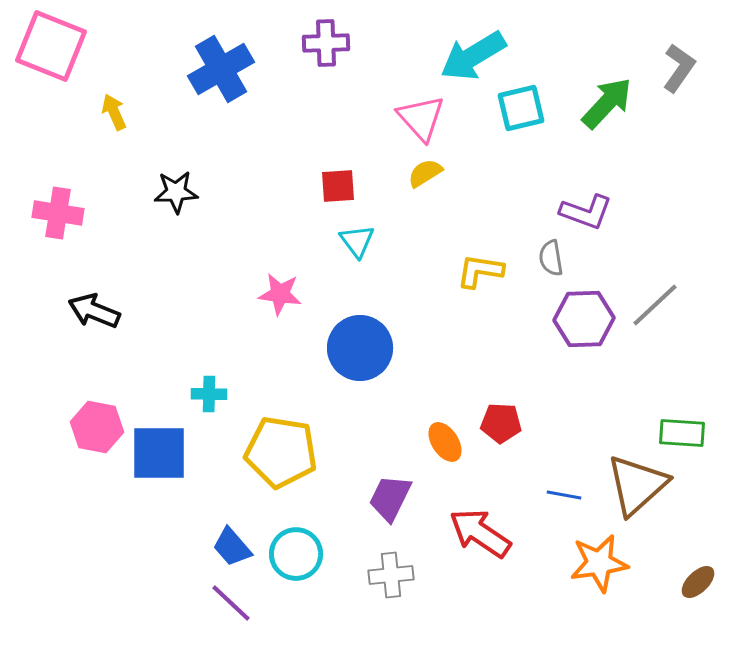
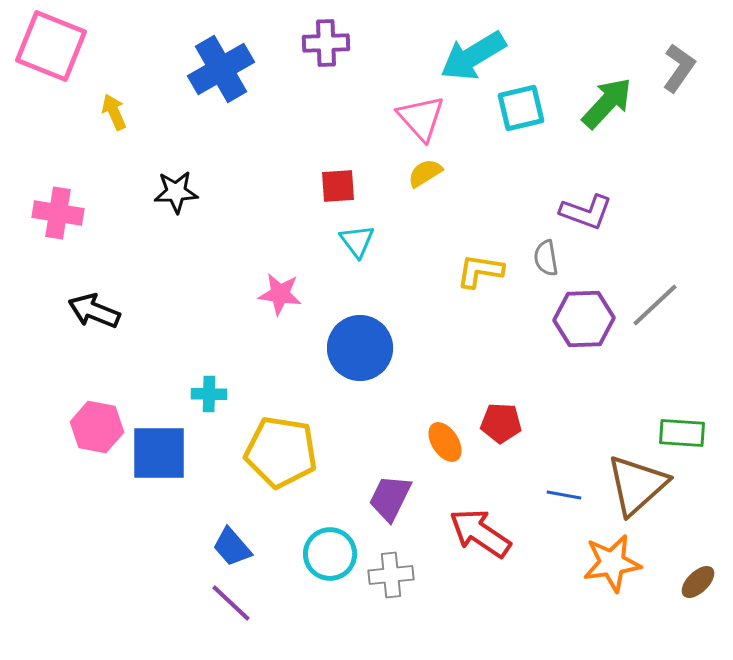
gray semicircle: moved 5 px left
cyan circle: moved 34 px right
orange star: moved 13 px right
